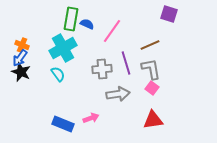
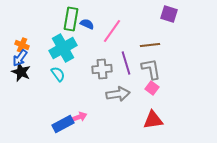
brown line: rotated 18 degrees clockwise
pink arrow: moved 12 px left, 1 px up
blue rectangle: rotated 50 degrees counterclockwise
